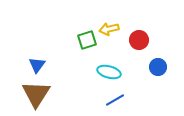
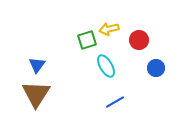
blue circle: moved 2 px left, 1 px down
cyan ellipse: moved 3 px left, 6 px up; rotated 45 degrees clockwise
blue line: moved 2 px down
